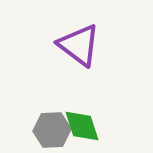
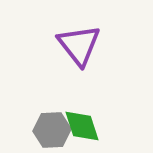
purple triangle: rotated 15 degrees clockwise
